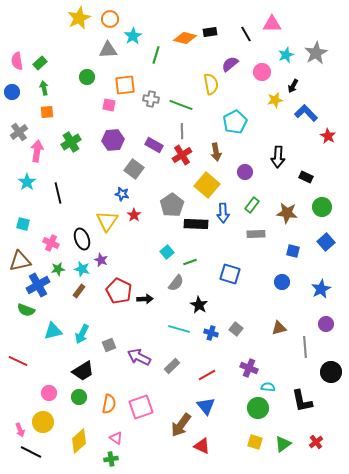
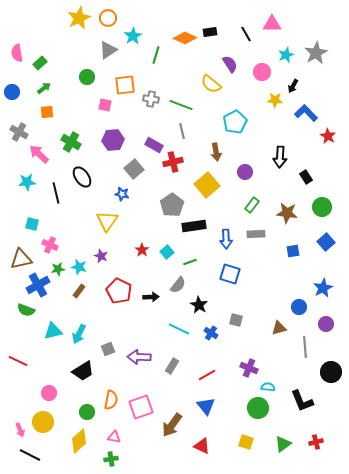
orange circle at (110, 19): moved 2 px left, 1 px up
orange diamond at (185, 38): rotated 10 degrees clockwise
gray triangle at (108, 50): rotated 30 degrees counterclockwise
pink semicircle at (17, 61): moved 8 px up
purple semicircle at (230, 64): rotated 96 degrees clockwise
yellow semicircle at (211, 84): rotated 140 degrees clockwise
green arrow at (44, 88): rotated 64 degrees clockwise
yellow star at (275, 100): rotated 14 degrees clockwise
pink square at (109, 105): moved 4 px left
gray line at (182, 131): rotated 14 degrees counterclockwise
gray cross at (19, 132): rotated 24 degrees counterclockwise
green cross at (71, 142): rotated 30 degrees counterclockwise
pink arrow at (37, 151): moved 2 px right, 3 px down; rotated 55 degrees counterclockwise
red cross at (182, 155): moved 9 px left, 7 px down; rotated 18 degrees clockwise
black arrow at (278, 157): moved 2 px right
gray square at (134, 169): rotated 12 degrees clockwise
black rectangle at (306, 177): rotated 32 degrees clockwise
cyan star at (27, 182): rotated 30 degrees clockwise
yellow square at (207, 185): rotated 10 degrees clockwise
black line at (58, 193): moved 2 px left
blue arrow at (223, 213): moved 3 px right, 26 px down
red star at (134, 215): moved 8 px right, 35 px down
cyan square at (23, 224): moved 9 px right
black rectangle at (196, 224): moved 2 px left, 2 px down; rotated 10 degrees counterclockwise
black ellipse at (82, 239): moved 62 px up; rotated 15 degrees counterclockwise
pink cross at (51, 243): moved 1 px left, 2 px down
blue square at (293, 251): rotated 24 degrees counterclockwise
purple star at (101, 260): moved 4 px up
brown triangle at (20, 261): moved 1 px right, 2 px up
cyan star at (82, 269): moved 3 px left, 2 px up
blue circle at (282, 282): moved 17 px right, 25 px down
gray semicircle at (176, 283): moved 2 px right, 2 px down
blue star at (321, 289): moved 2 px right, 1 px up
black arrow at (145, 299): moved 6 px right, 2 px up
cyan line at (179, 329): rotated 10 degrees clockwise
gray square at (236, 329): moved 9 px up; rotated 24 degrees counterclockwise
blue cross at (211, 333): rotated 16 degrees clockwise
cyan arrow at (82, 334): moved 3 px left
gray square at (109, 345): moved 1 px left, 4 px down
purple arrow at (139, 357): rotated 25 degrees counterclockwise
gray rectangle at (172, 366): rotated 14 degrees counterclockwise
green circle at (79, 397): moved 8 px right, 15 px down
black L-shape at (302, 401): rotated 10 degrees counterclockwise
orange semicircle at (109, 404): moved 2 px right, 4 px up
brown arrow at (181, 425): moved 9 px left
pink triangle at (116, 438): moved 2 px left, 1 px up; rotated 24 degrees counterclockwise
yellow square at (255, 442): moved 9 px left
red cross at (316, 442): rotated 24 degrees clockwise
black line at (31, 452): moved 1 px left, 3 px down
